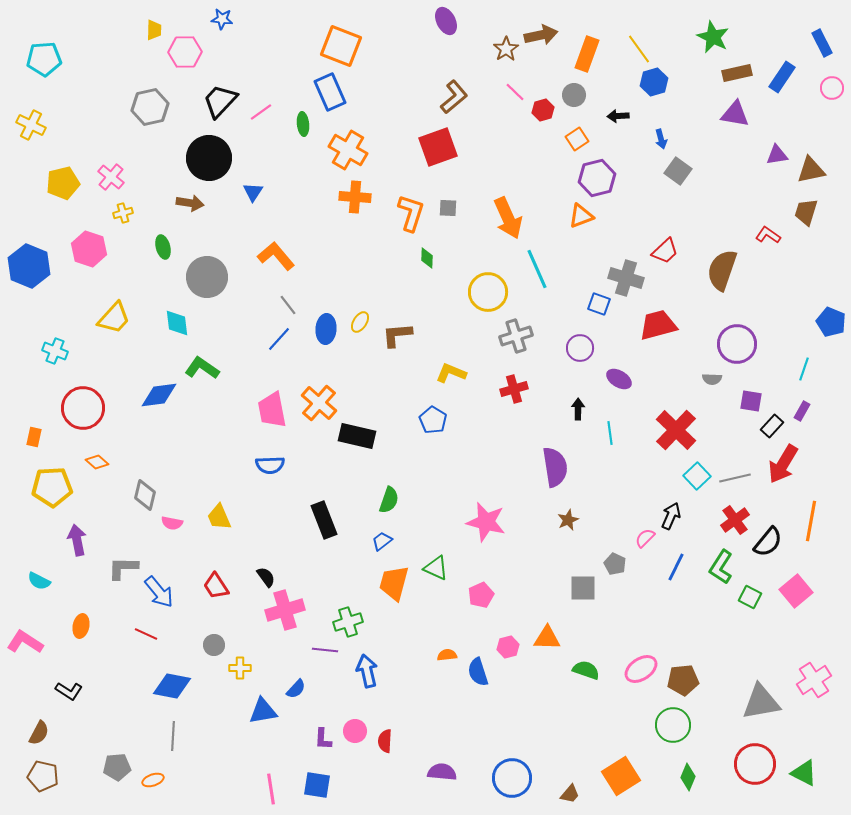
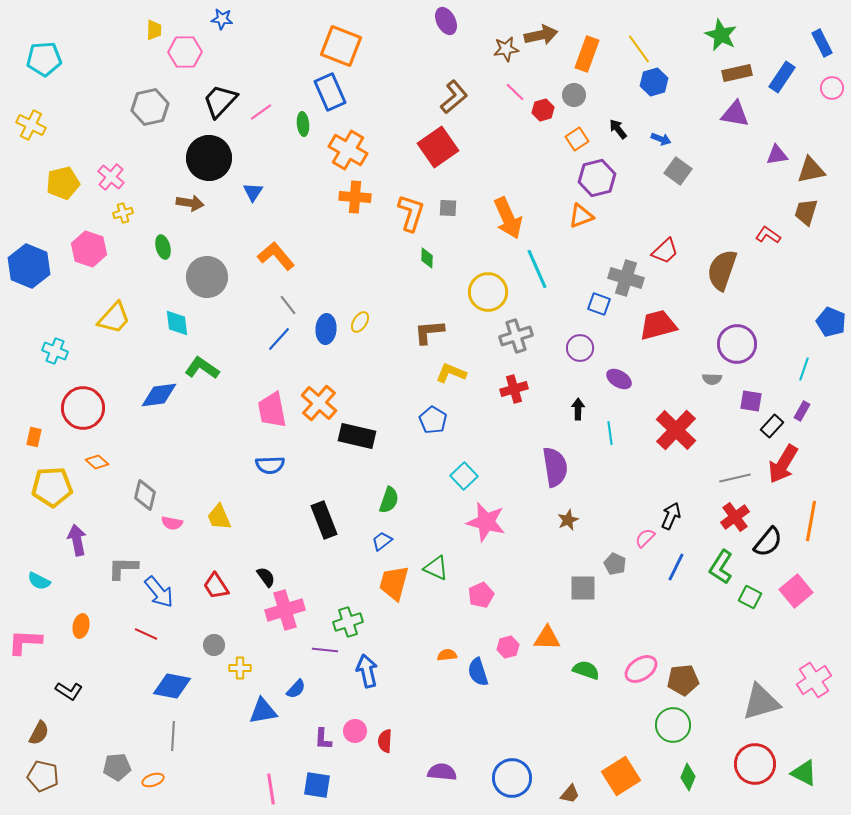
green star at (713, 37): moved 8 px right, 2 px up
brown star at (506, 49): rotated 25 degrees clockwise
black arrow at (618, 116): moved 13 px down; rotated 55 degrees clockwise
blue arrow at (661, 139): rotated 54 degrees counterclockwise
red square at (438, 147): rotated 15 degrees counterclockwise
brown L-shape at (397, 335): moved 32 px right, 3 px up
cyan square at (697, 476): moved 233 px left
red cross at (735, 520): moved 3 px up
pink L-shape at (25, 642): rotated 30 degrees counterclockwise
gray triangle at (761, 702): rotated 6 degrees counterclockwise
